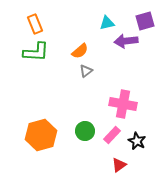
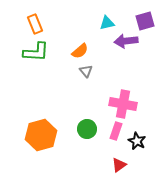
gray triangle: rotated 32 degrees counterclockwise
green circle: moved 2 px right, 2 px up
pink rectangle: moved 4 px right, 4 px up; rotated 24 degrees counterclockwise
